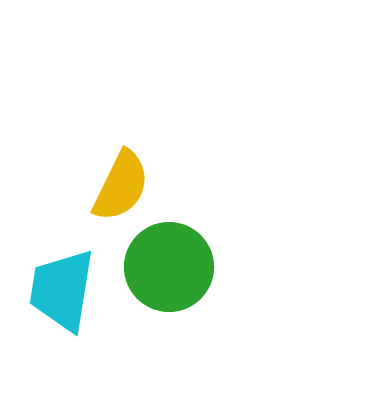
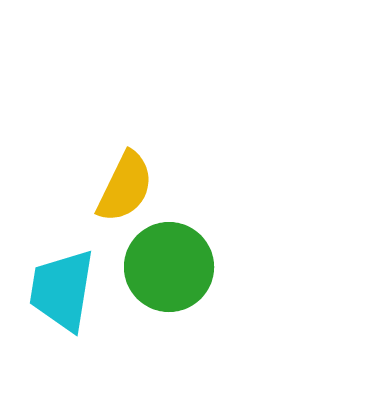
yellow semicircle: moved 4 px right, 1 px down
